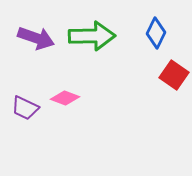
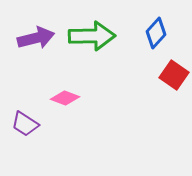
blue diamond: rotated 16 degrees clockwise
purple arrow: rotated 33 degrees counterclockwise
purple trapezoid: moved 16 px down; rotated 8 degrees clockwise
